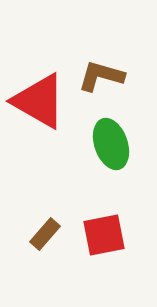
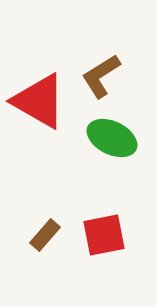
brown L-shape: rotated 48 degrees counterclockwise
green ellipse: moved 1 px right, 6 px up; rotated 45 degrees counterclockwise
brown rectangle: moved 1 px down
